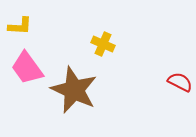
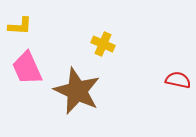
pink trapezoid: rotated 12 degrees clockwise
red semicircle: moved 2 px left, 2 px up; rotated 15 degrees counterclockwise
brown star: moved 3 px right, 1 px down
